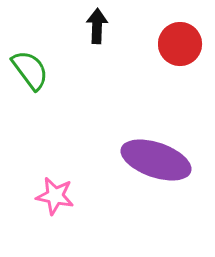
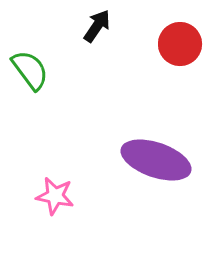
black arrow: rotated 32 degrees clockwise
